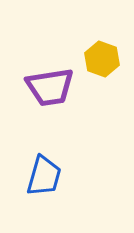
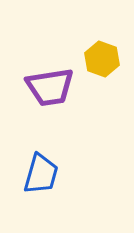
blue trapezoid: moved 3 px left, 2 px up
